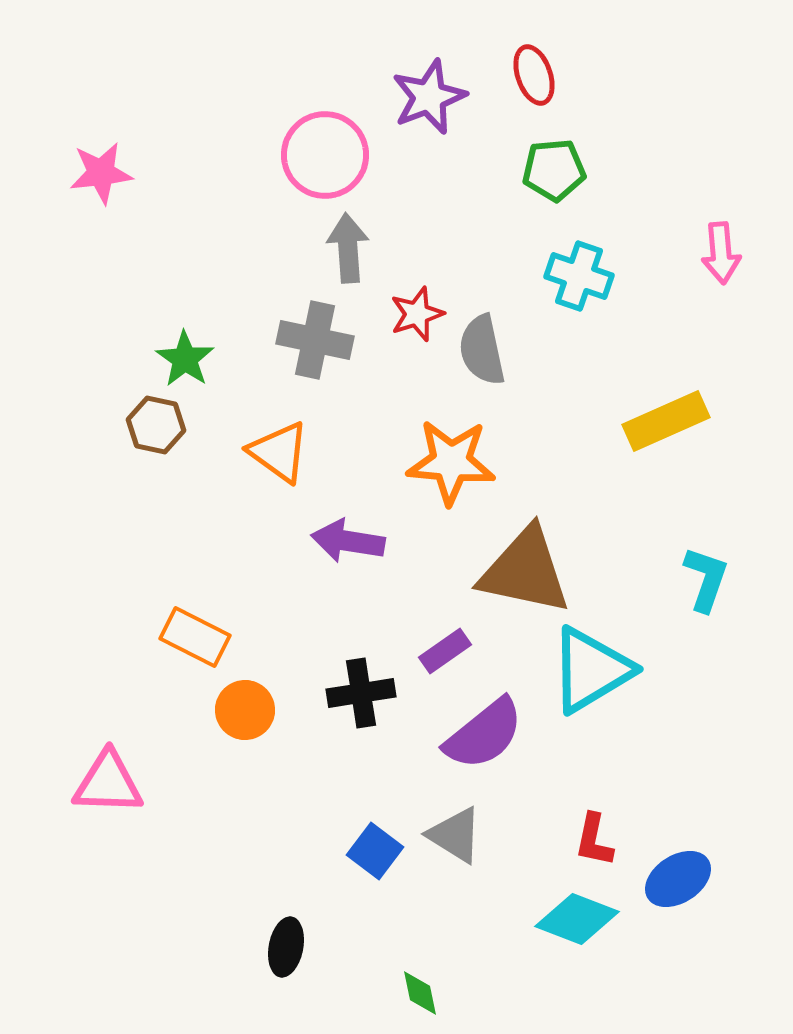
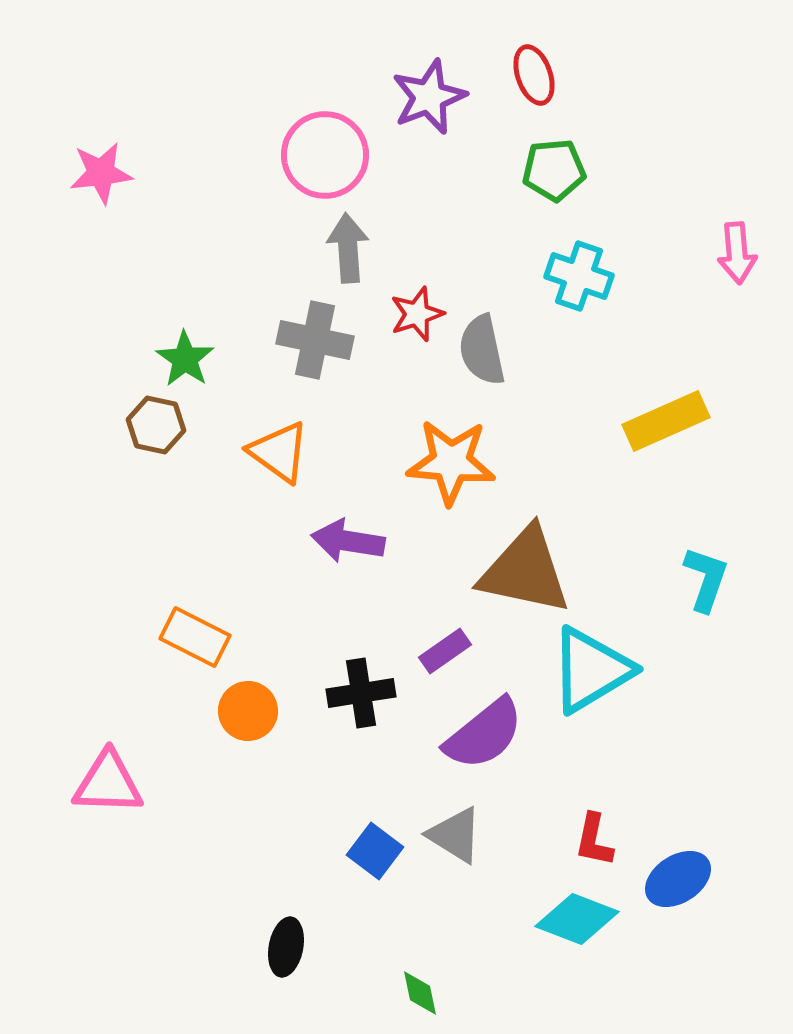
pink arrow: moved 16 px right
orange circle: moved 3 px right, 1 px down
